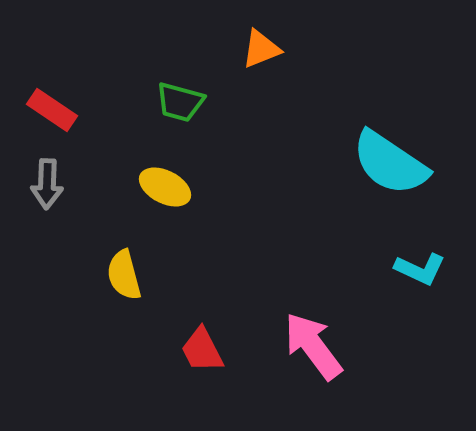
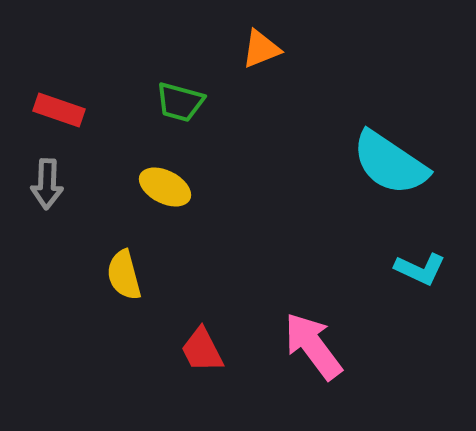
red rectangle: moved 7 px right; rotated 15 degrees counterclockwise
